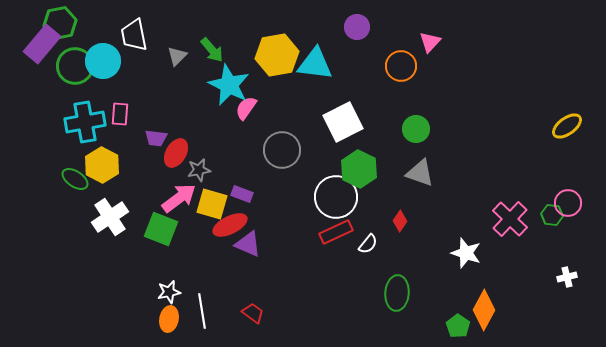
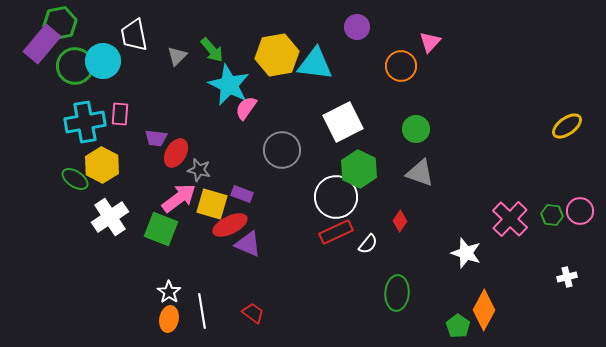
gray star at (199, 170): rotated 25 degrees clockwise
pink circle at (568, 203): moved 12 px right, 8 px down
white star at (169, 292): rotated 25 degrees counterclockwise
